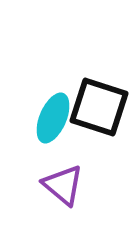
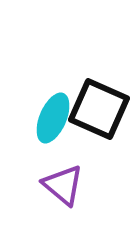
black square: moved 2 px down; rotated 6 degrees clockwise
